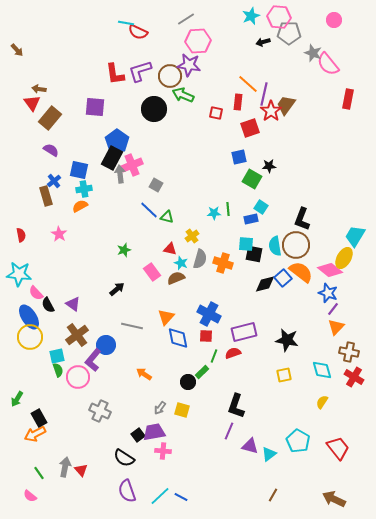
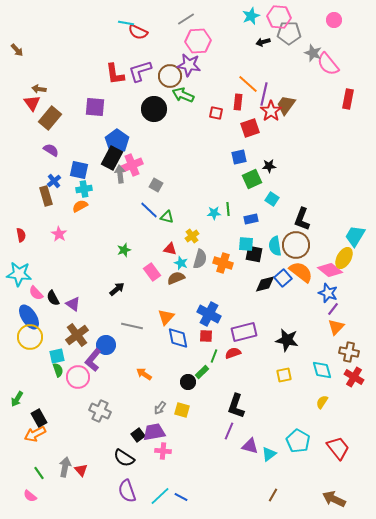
green square at (252, 179): rotated 36 degrees clockwise
cyan square at (261, 207): moved 11 px right, 8 px up
black semicircle at (48, 305): moved 5 px right, 7 px up
